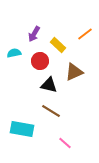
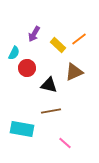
orange line: moved 6 px left, 5 px down
cyan semicircle: rotated 128 degrees clockwise
red circle: moved 13 px left, 7 px down
brown line: rotated 42 degrees counterclockwise
